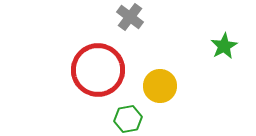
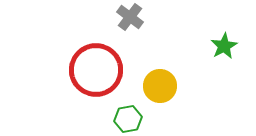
red circle: moved 2 px left
